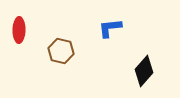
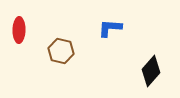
blue L-shape: rotated 10 degrees clockwise
black diamond: moved 7 px right
